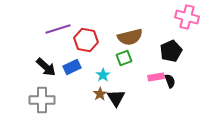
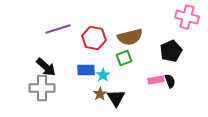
red hexagon: moved 8 px right, 2 px up
blue rectangle: moved 14 px right, 3 px down; rotated 24 degrees clockwise
pink rectangle: moved 3 px down
gray cross: moved 12 px up
